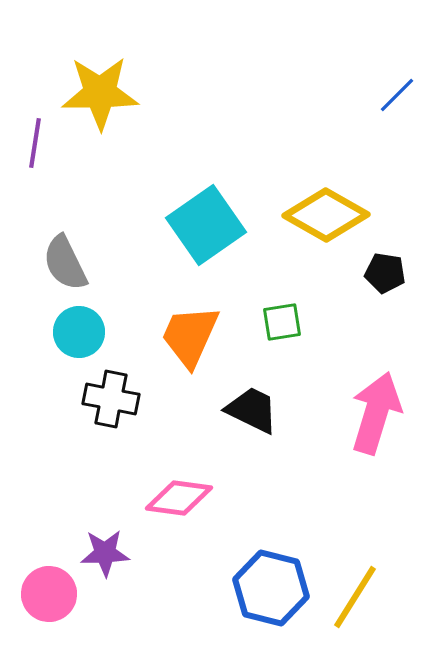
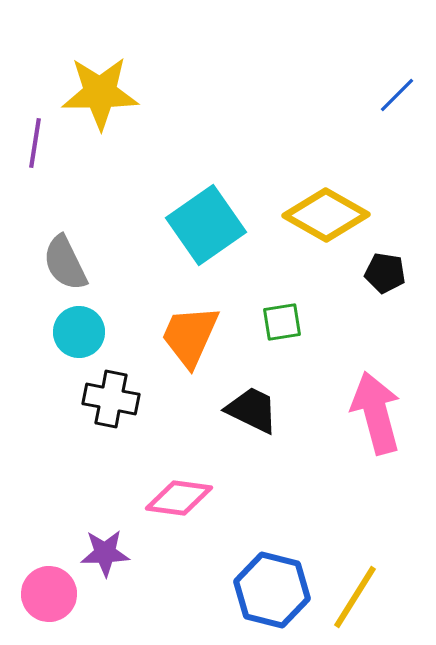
pink arrow: rotated 32 degrees counterclockwise
blue hexagon: moved 1 px right, 2 px down
